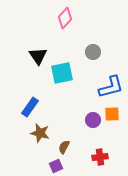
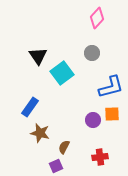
pink diamond: moved 32 px right
gray circle: moved 1 px left, 1 px down
cyan square: rotated 25 degrees counterclockwise
